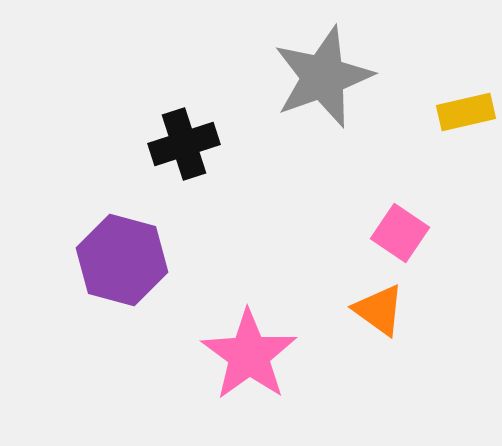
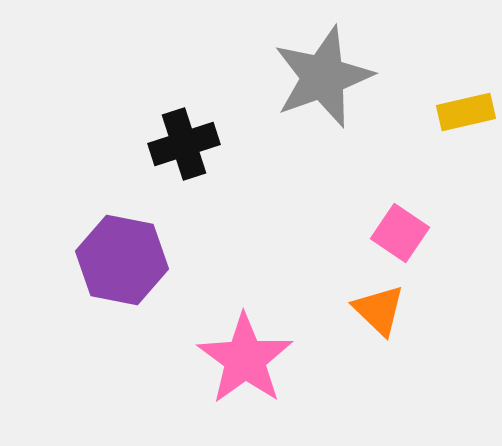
purple hexagon: rotated 4 degrees counterclockwise
orange triangle: rotated 8 degrees clockwise
pink star: moved 4 px left, 4 px down
